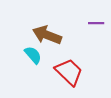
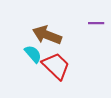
cyan semicircle: moved 1 px up
red trapezoid: moved 13 px left, 6 px up
